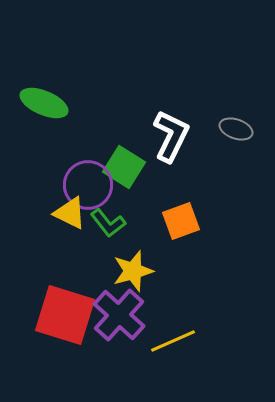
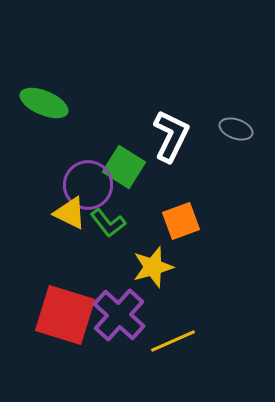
yellow star: moved 20 px right, 4 px up
